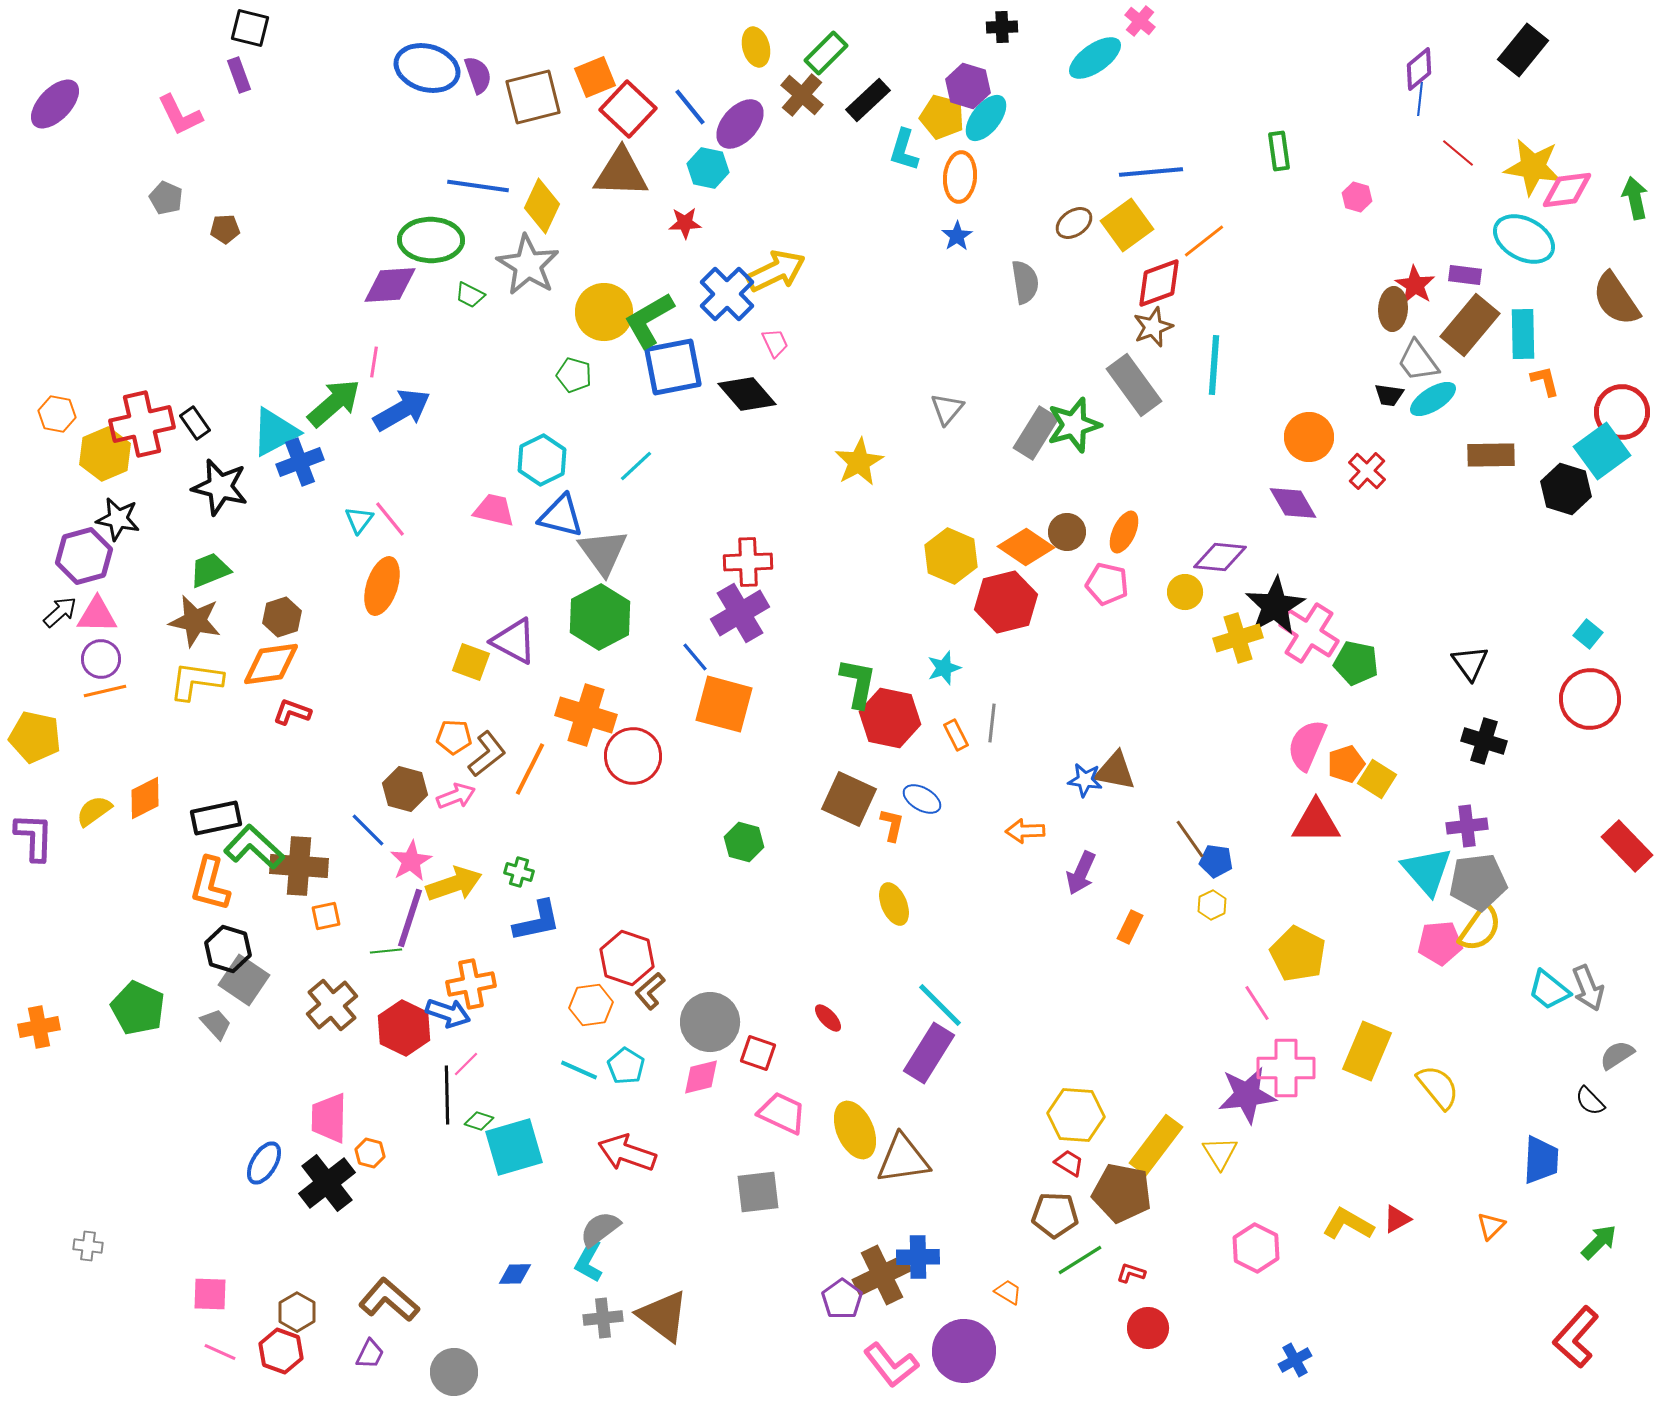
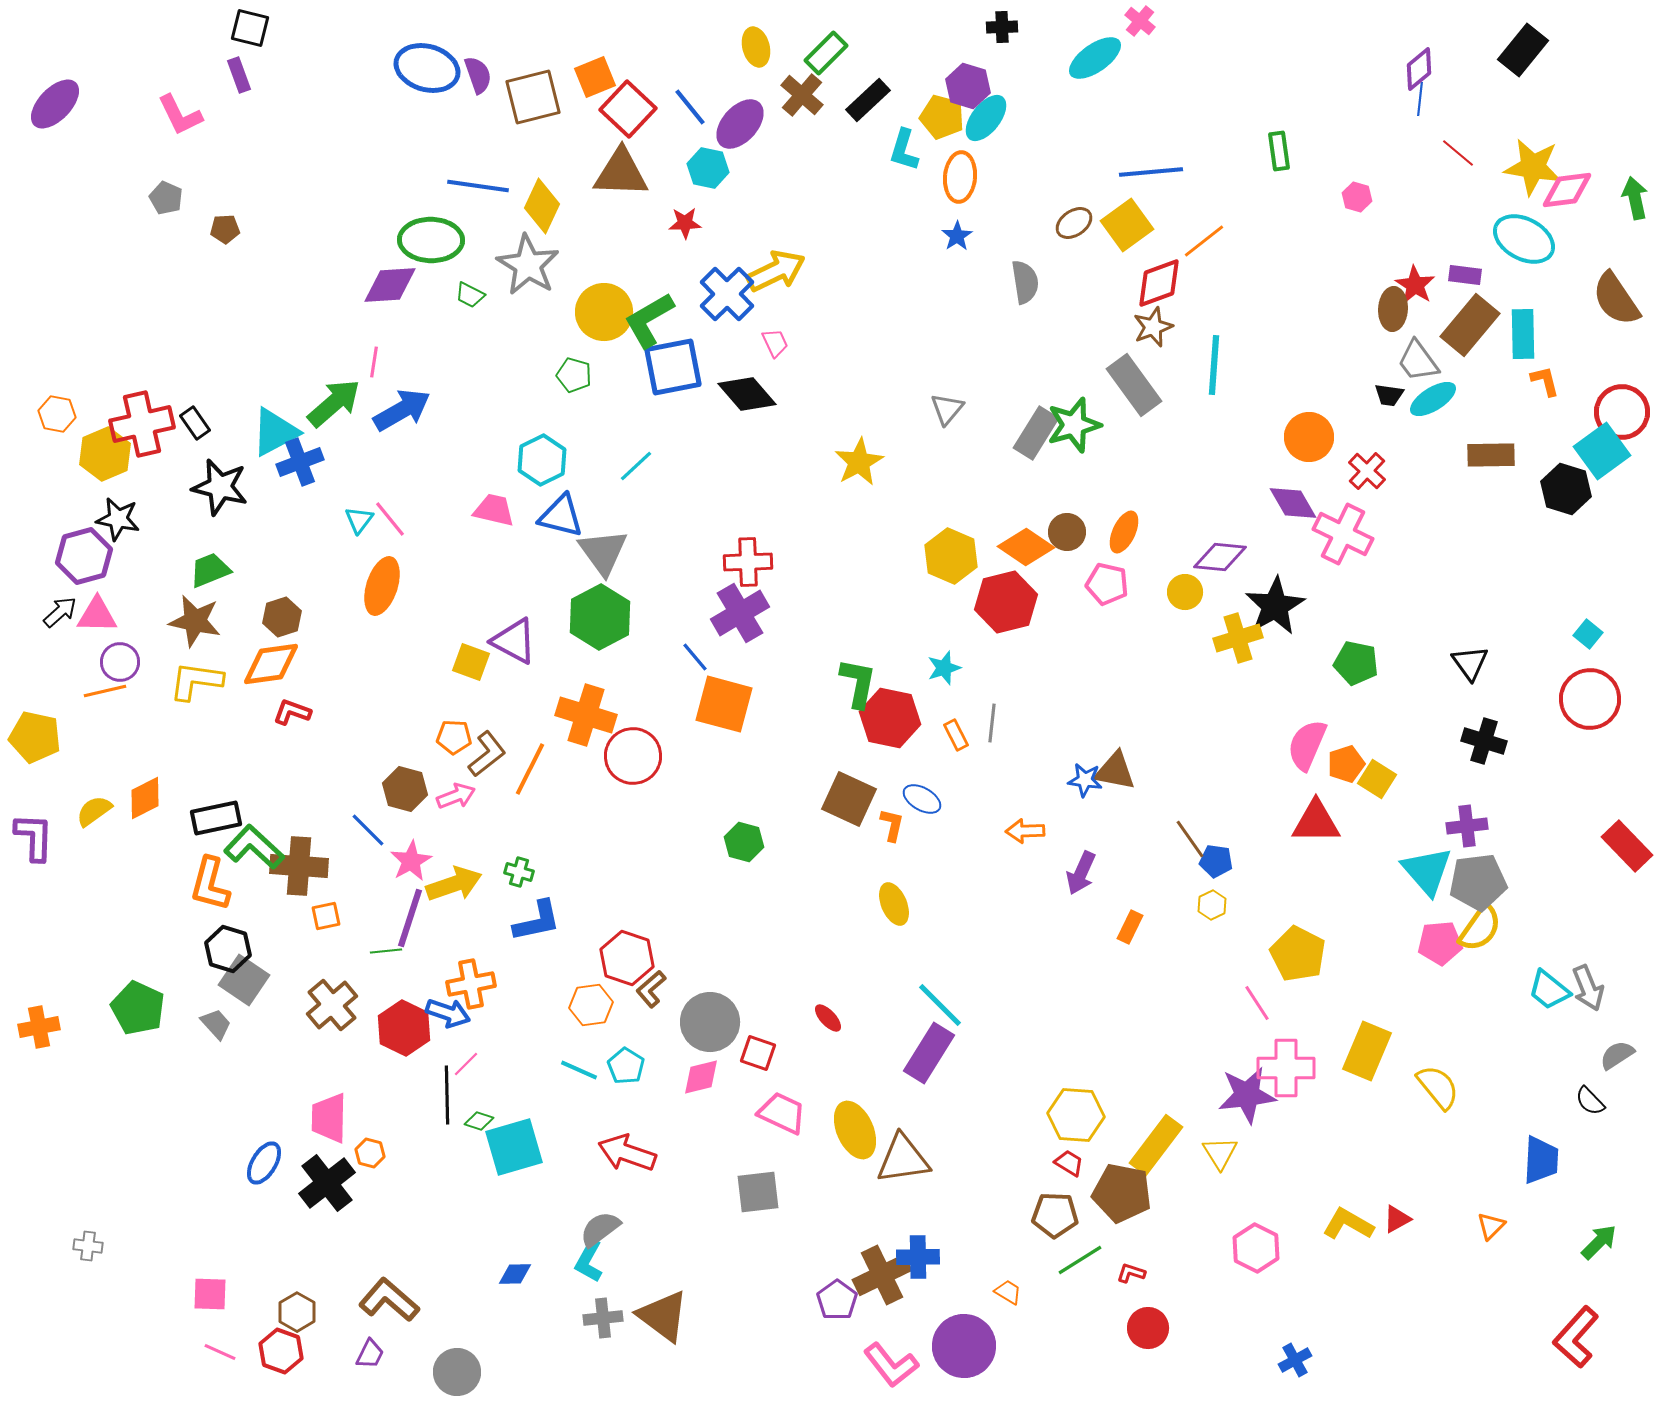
pink cross at (1309, 633): moved 34 px right, 99 px up; rotated 6 degrees counterclockwise
purple circle at (101, 659): moved 19 px right, 3 px down
brown L-shape at (650, 991): moved 1 px right, 2 px up
purple pentagon at (842, 1299): moved 5 px left, 1 px down
purple circle at (964, 1351): moved 5 px up
gray circle at (454, 1372): moved 3 px right
